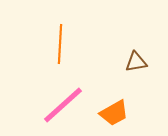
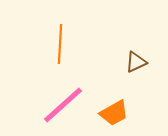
brown triangle: rotated 15 degrees counterclockwise
